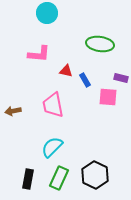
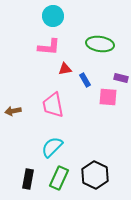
cyan circle: moved 6 px right, 3 px down
pink L-shape: moved 10 px right, 7 px up
red triangle: moved 1 px left, 2 px up; rotated 24 degrees counterclockwise
